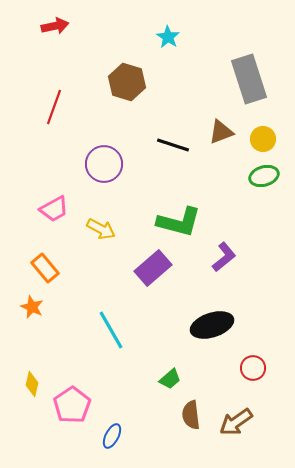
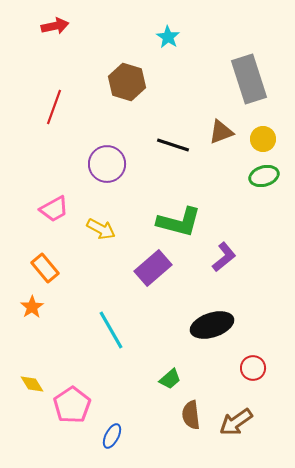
purple circle: moved 3 px right
orange star: rotated 15 degrees clockwise
yellow diamond: rotated 45 degrees counterclockwise
